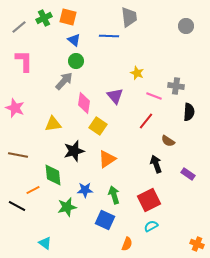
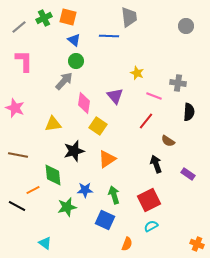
gray cross: moved 2 px right, 3 px up
